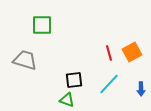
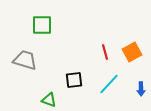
red line: moved 4 px left, 1 px up
green triangle: moved 18 px left
